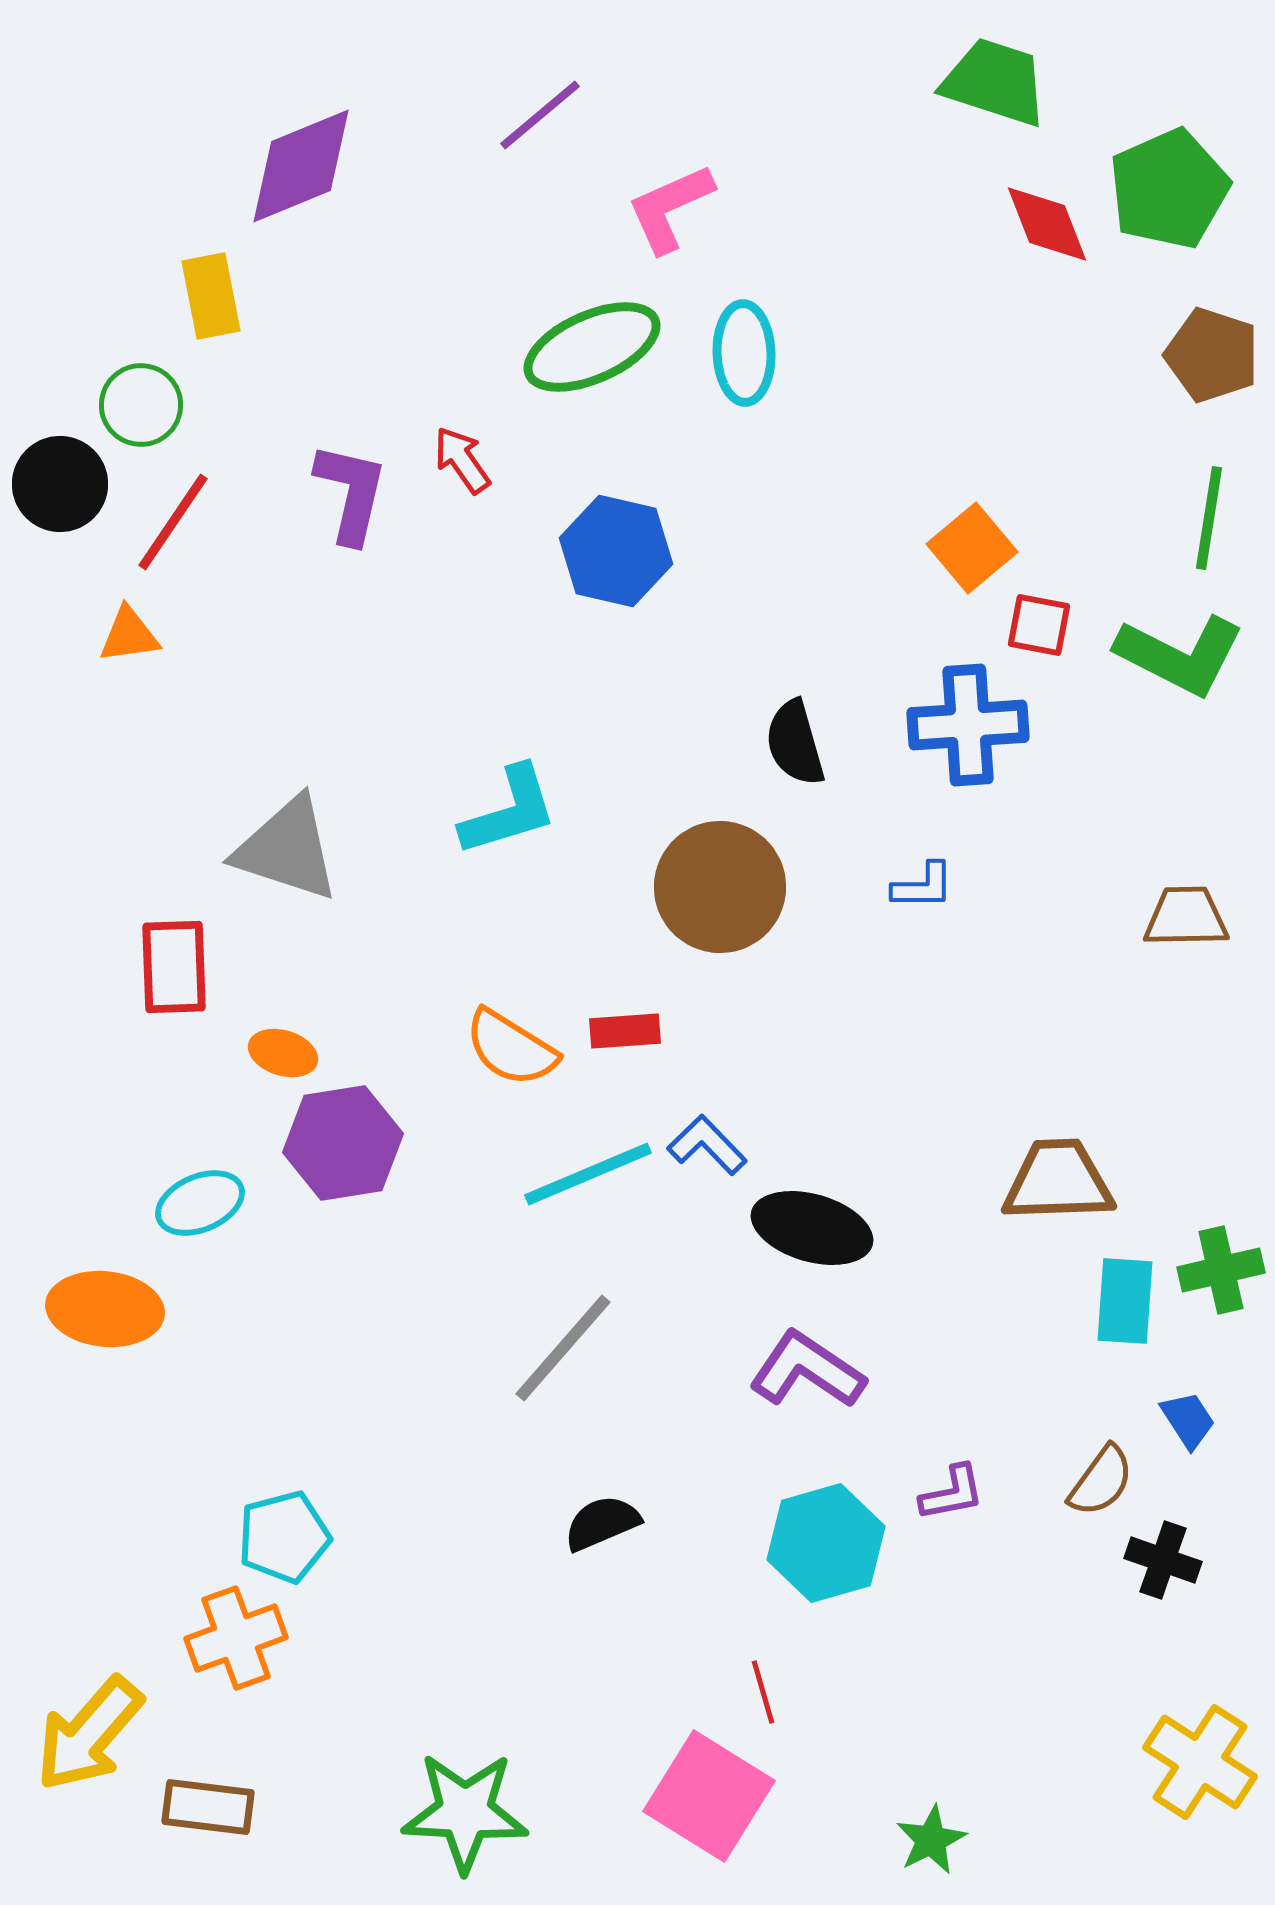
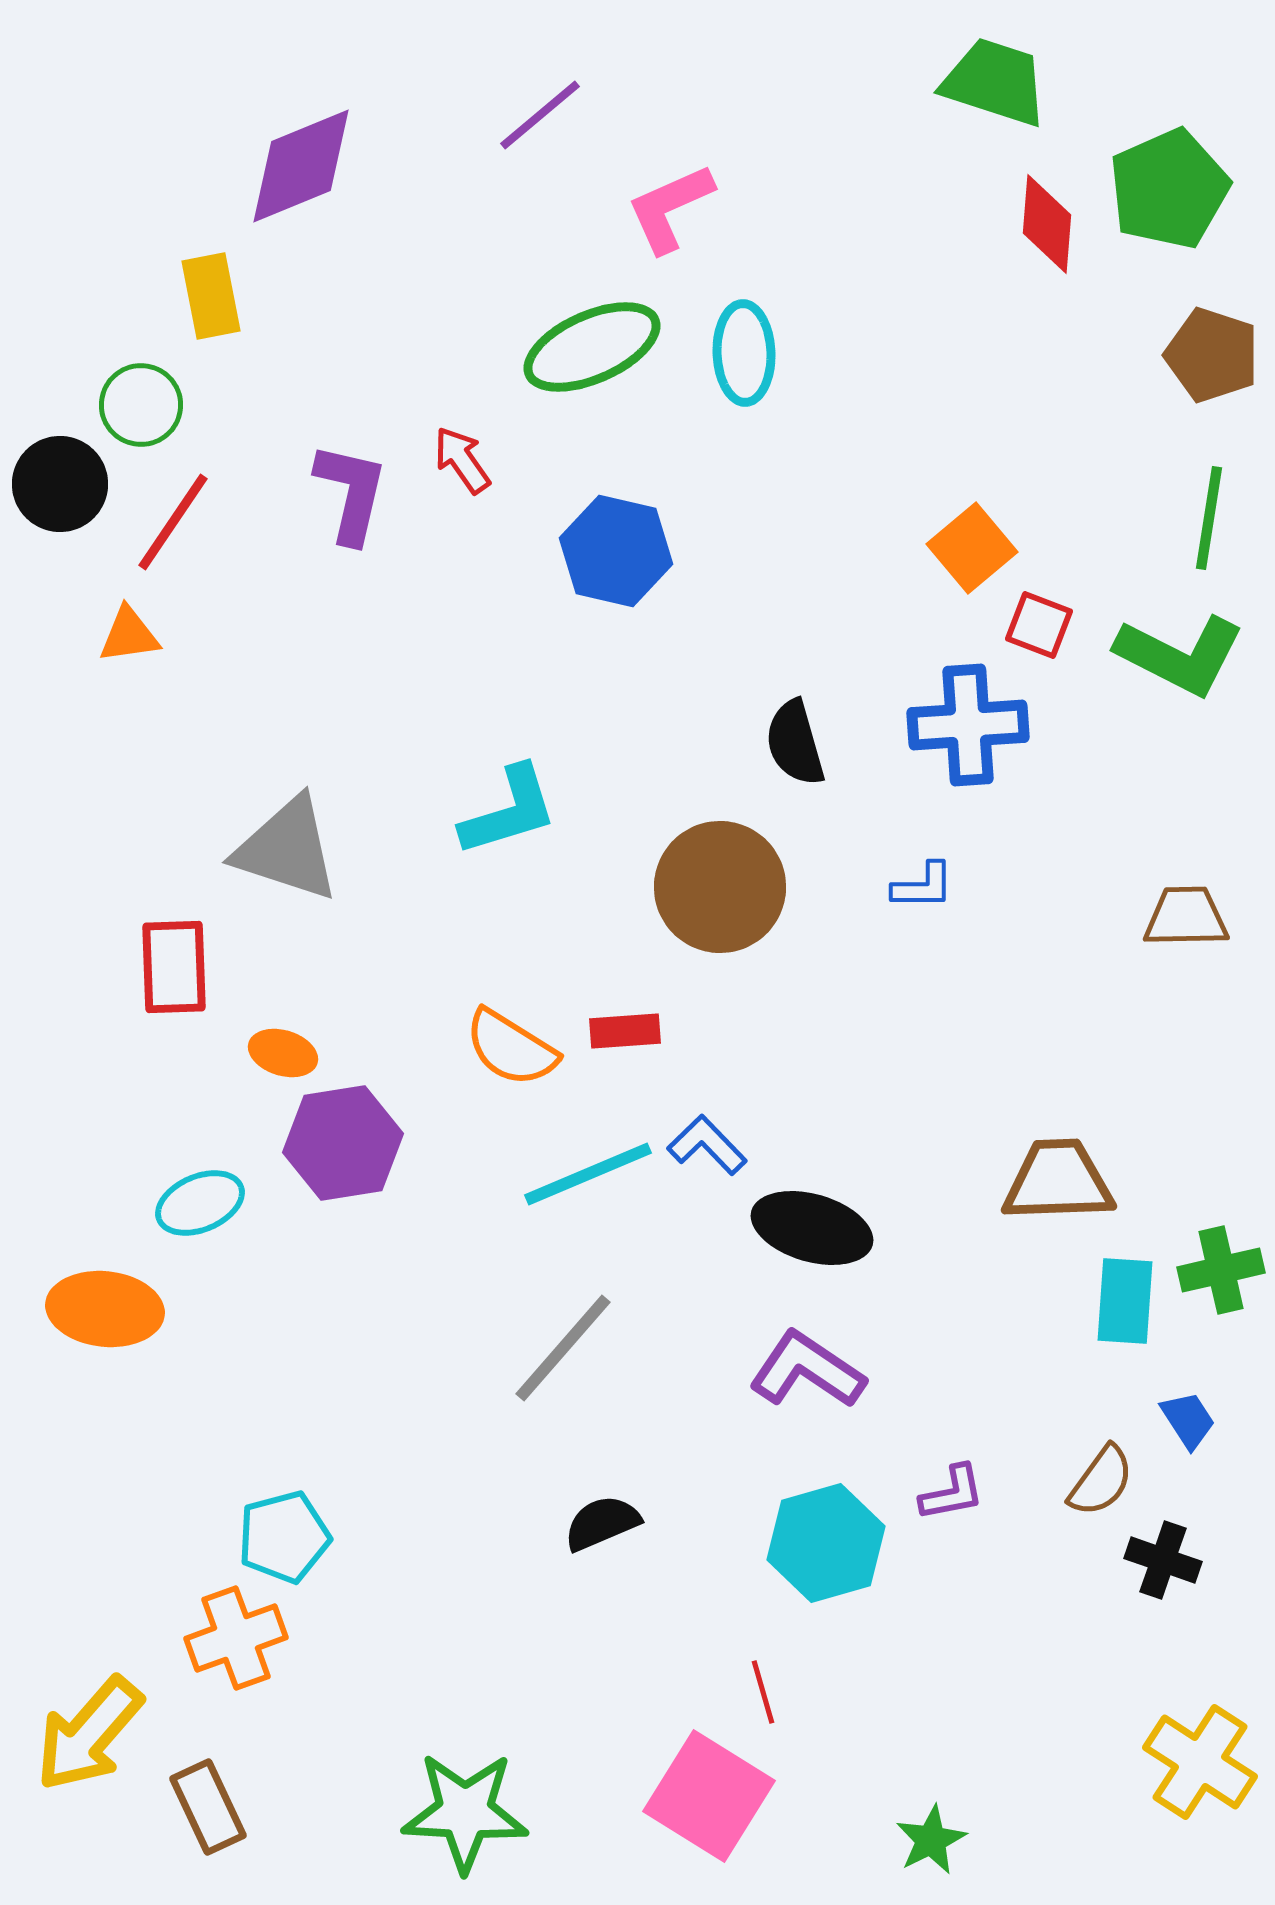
red diamond at (1047, 224): rotated 26 degrees clockwise
red square at (1039, 625): rotated 10 degrees clockwise
brown rectangle at (208, 1807): rotated 58 degrees clockwise
